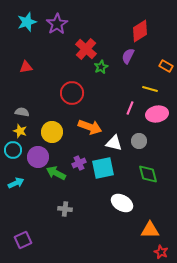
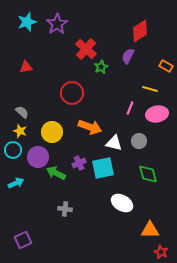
gray semicircle: rotated 32 degrees clockwise
